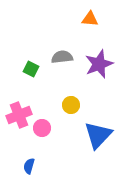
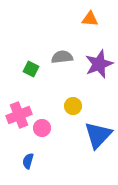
yellow circle: moved 2 px right, 1 px down
blue semicircle: moved 1 px left, 5 px up
